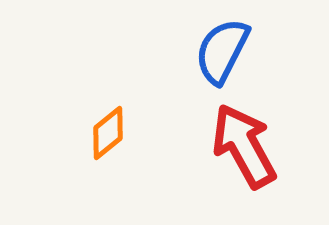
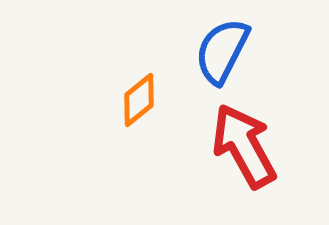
orange diamond: moved 31 px right, 33 px up
